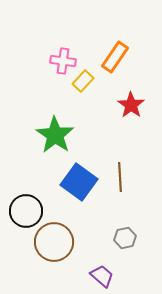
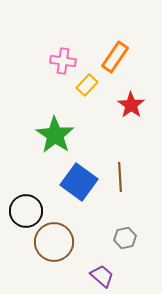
yellow rectangle: moved 4 px right, 4 px down
